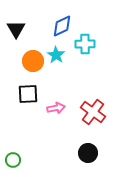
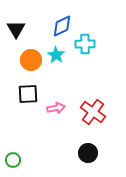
orange circle: moved 2 px left, 1 px up
